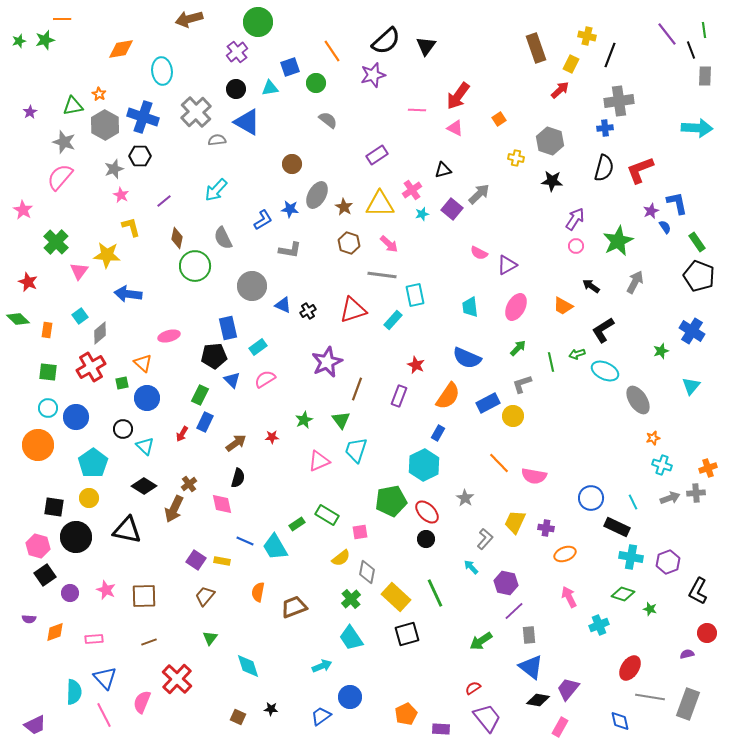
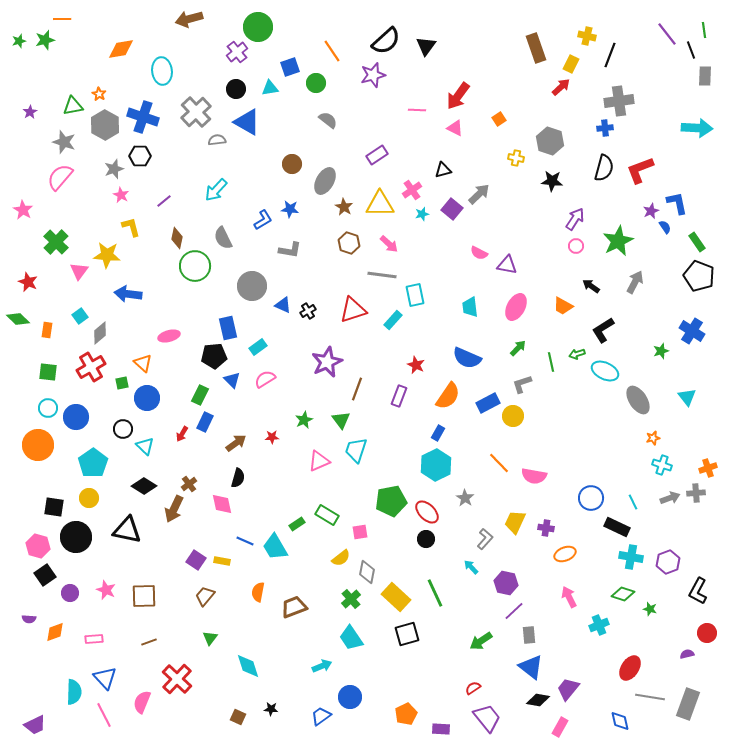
green circle at (258, 22): moved 5 px down
red arrow at (560, 90): moved 1 px right, 3 px up
gray ellipse at (317, 195): moved 8 px right, 14 px up
purple triangle at (507, 265): rotated 40 degrees clockwise
cyan triangle at (691, 386): moved 4 px left, 11 px down; rotated 18 degrees counterclockwise
cyan hexagon at (424, 465): moved 12 px right
